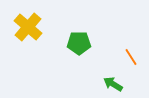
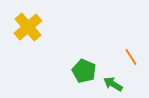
yellow cross: rotated 8 degrees clockwise
green pentagon: moved 5 px right, 28 px down; rotated 25 degrees clockwise
